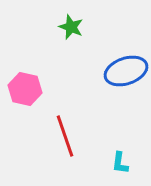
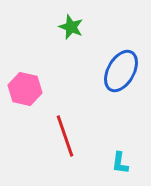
blue ellipse: moved 5 px left; rotated 42 degrees counterclockwise
